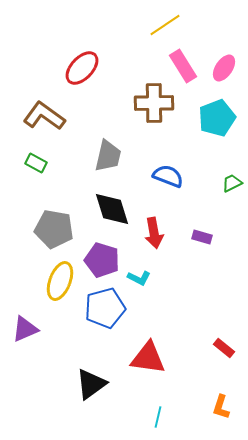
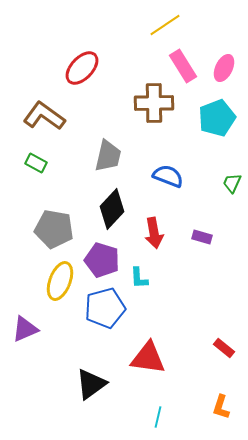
pink ellipse: rotated 8 degrees counterclockwise
green trapezoid: rotated 40 degrees counterclockwise
black diamond: rotated 60 degrees clockwise
cyan L-shape: rotated 60 degrees clockwise
